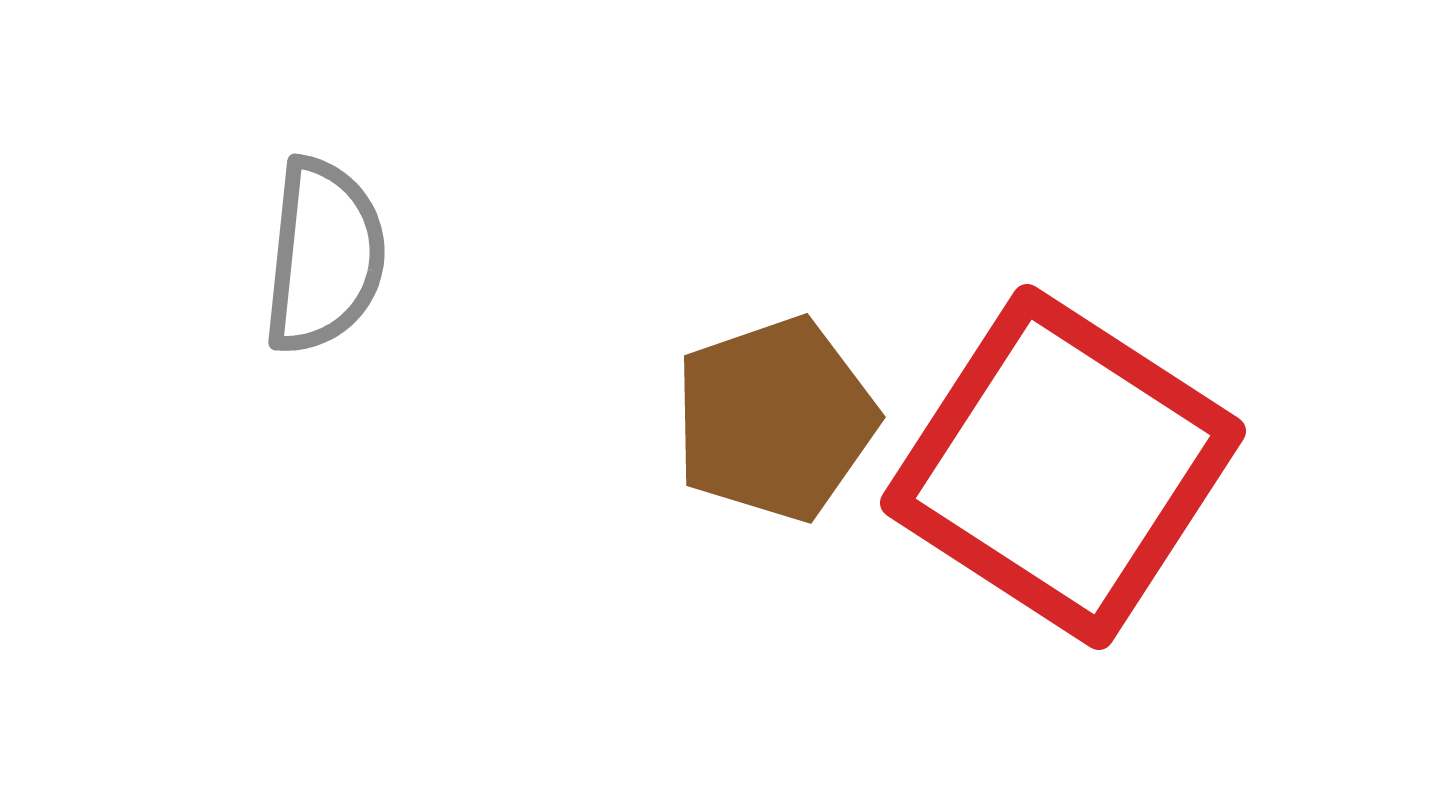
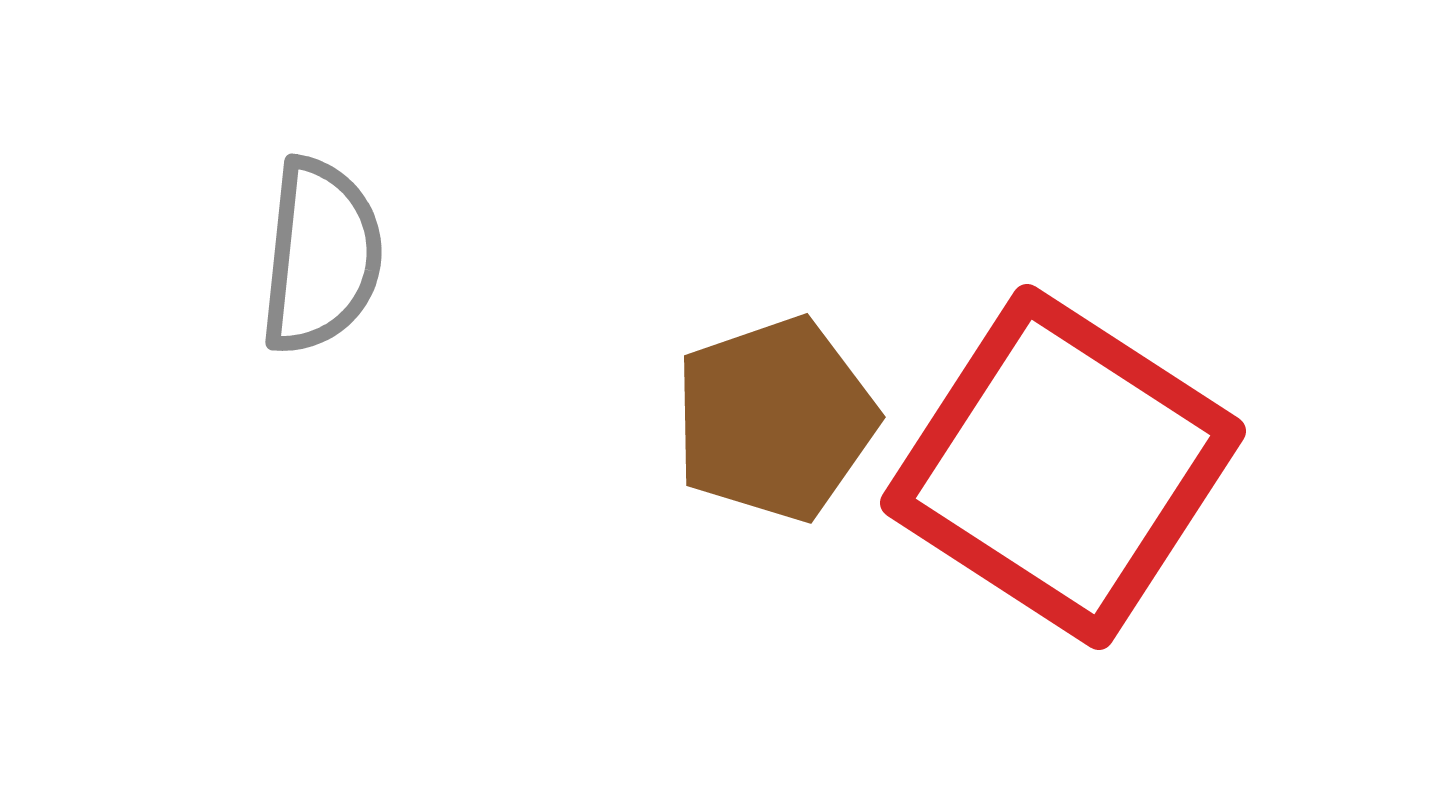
gray semicircle: moved 3 px left
